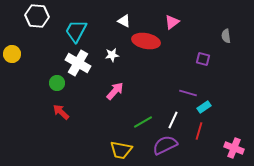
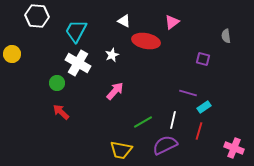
white star: rotated 16 degrees counterclockwise
white line: rotated 12 degrees counterclockwise
